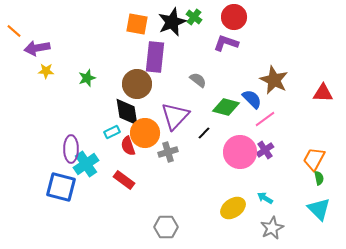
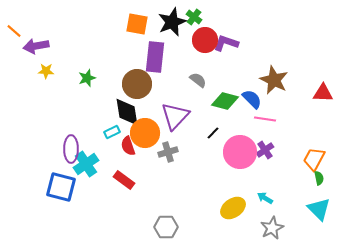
red circle: moved 29 px left, 23 px down
purple arrow: moved 1 px left, 2 px up
green diamond: moved 1 px left, 6 px up
pink line: rotated 45 degrees clockwise
black line: moved 9 px right
